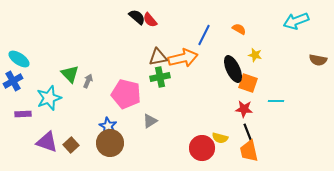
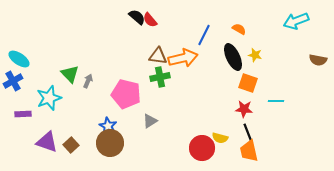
brown triangle: moved 1 px up; rotated 18 degrees clockwise
black ellipse: moved 12 px up
